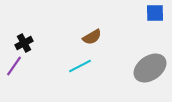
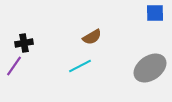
black cross: rotated 18 degrees clockwise
